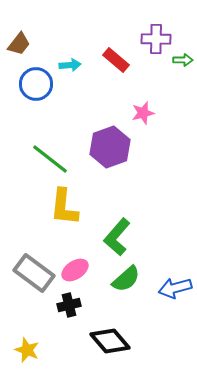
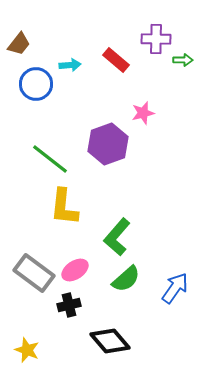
purple hexagon: moved 2 px left, 3 px up
blue arrow: rotated 140 degrees clockwise
